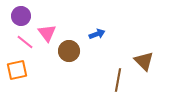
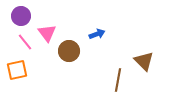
pink line: rotated 12 degrees clockwise
